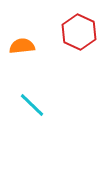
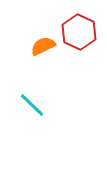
orange semicircle: moved 21 px right; rotated 20 degrees counterclockwise
